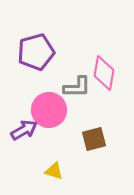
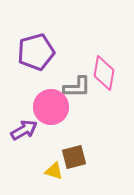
pink circle: moved 2 px right, 3 px up
brown square: moved 20 px left, 18 px down
